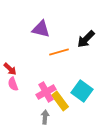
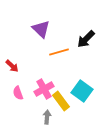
purple triangle: rotated 30 degrees clockwise
red arrow: moved 2 px right, 3 px up
pink semicircle: moved 5 px right, 9 px down
pink cross: moved 2 px left, 3 px up
yellow rectangle: moved 1 px right
gray arrow: moved 2 px right
